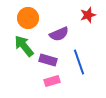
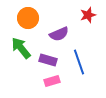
green arrow: moved 3 px left, 2 px down
